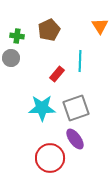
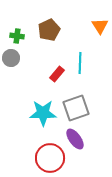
cyan line: moved 2 px down
cyan star: moved 1 px right, 5 px down
